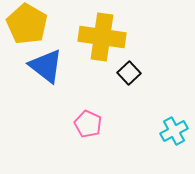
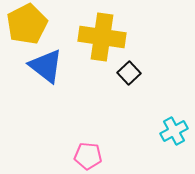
yellow pentagon: rotated 15 degrees clockwise
pink pentagon: moved 32 px down; rotated 20 degrees counterclockwise
